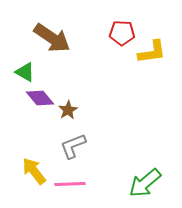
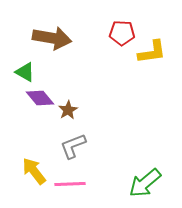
brown arrow: rotated 24 degrees counterclockwise
